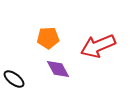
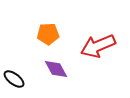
orange pentagon: moved 4 px up
purple diamond: moved 2 px left
